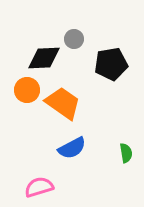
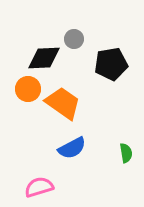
orange circle: moved 1 px right, 1 px up
